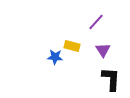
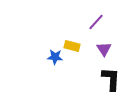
purple triangle: moved 1 px right, 1 px up
